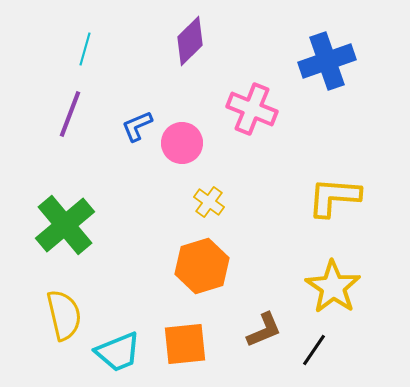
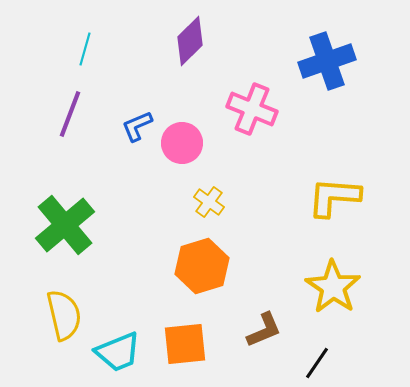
black line: moved 3 px right, 13 px down
